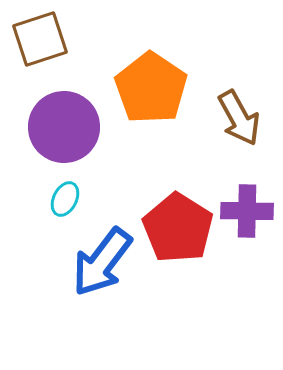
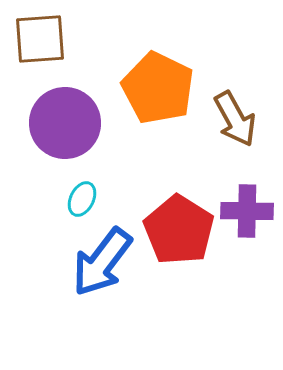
brown square: rotated 14 degrees clockwise
orange pentagon: moved 7 px right; rotated 8 degrees counterclockwise
brown arrow: moved 4 px left, 1 px down
purple circle: moved 1 px right, 4 px up
cyan ellipse: moved 17 px right
red pentagon: moved 1 px right, 2 px down
